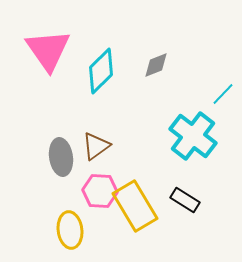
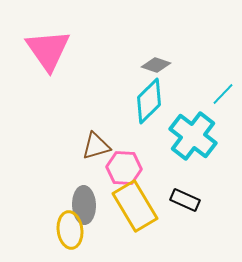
gray diamond: rotated 40 degrees clockwise
cyan diamond: moved 48 px right, 30 px down
brown triangle: rotated 20 degrees clockwise
gray ellipse: moved 23 px right, 48 px down; rotated 6 degrees clockwise
pink hexagon: moved 24 px right, 23 px up
black rectangle: rotated 8 degrees counterclockwise
